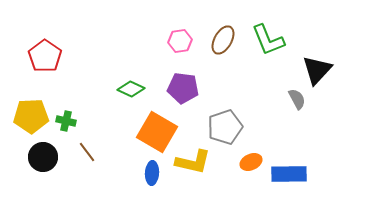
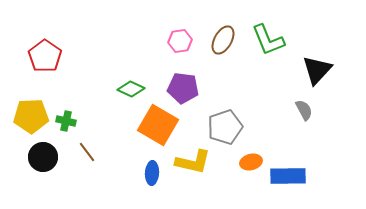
gray semicircle: moved 7 px right, 11 px down
orange square: moved 1 px right, 7 px up
orange ellipse: rotated 10 degrees clockwise
blue rectangle: moved 1 px left, 2 px down
